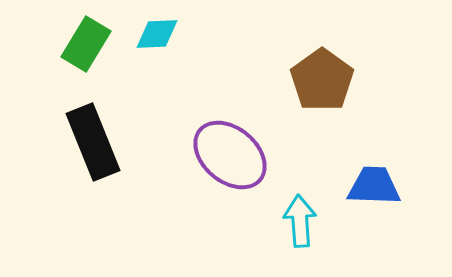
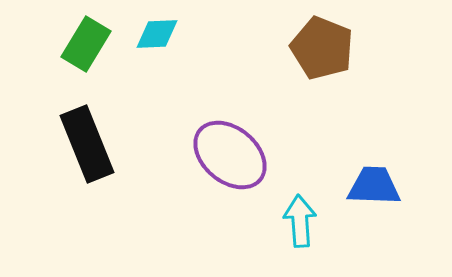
brown pentagon: moved 32 px up; rotated 14 degrees counterclockwise
black rectangle: moved 6 px left, 2 px down
